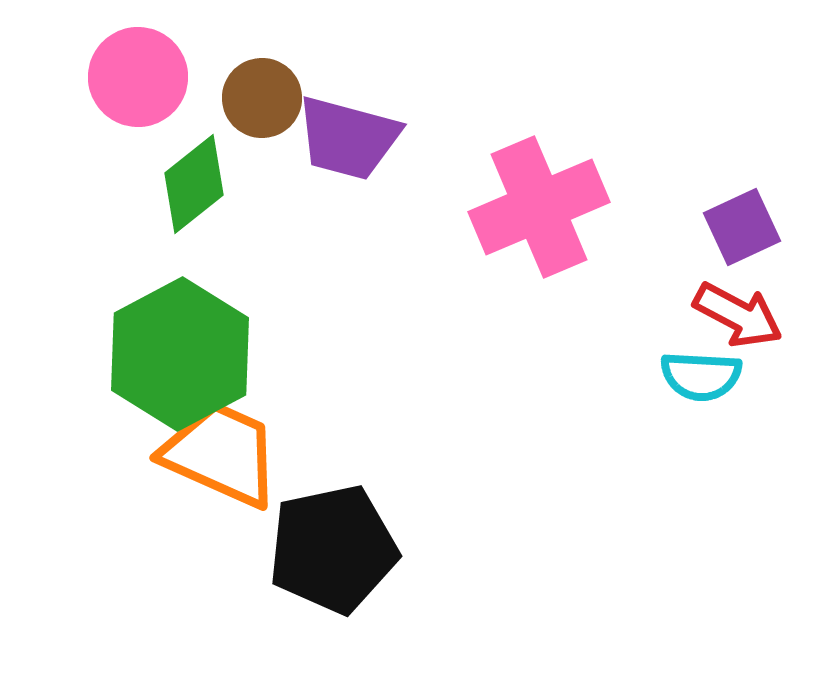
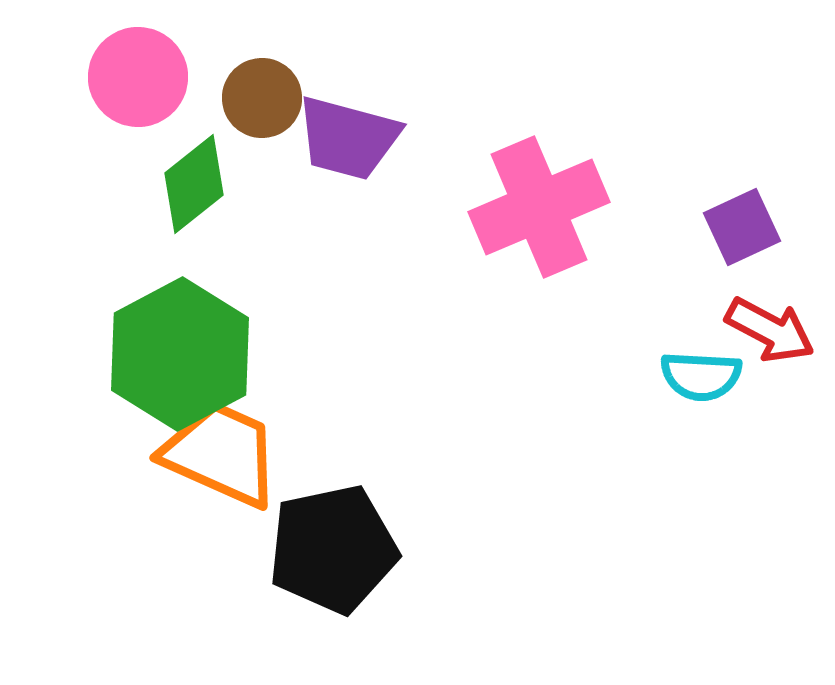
red arrow: moved 32 px right, 15 px down
